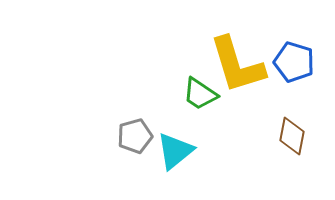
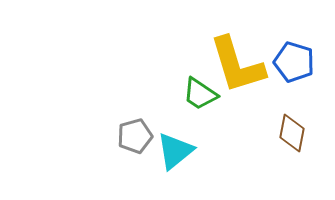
brown diamond: moved 3 px up
